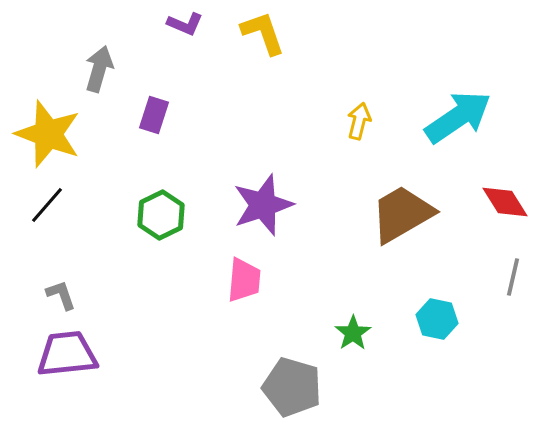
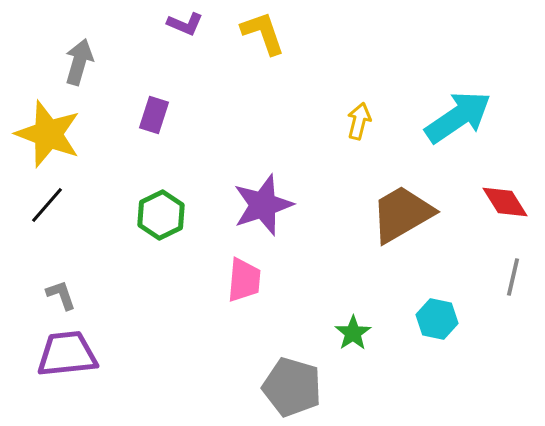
gray arrow: moved 20 px left, 7 px up
